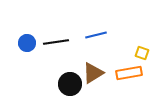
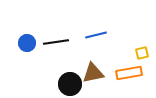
yellow square: rotated 32 degrees counterclockwise
brown triangle: rotated 20 degrees clockwise
